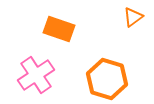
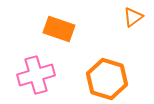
pink cross: rotated 18 degrees clockwise
